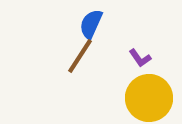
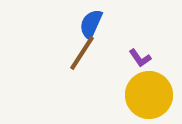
brown line: moved 2 px right, 3 px up
yellow circle: moved 3 px up
